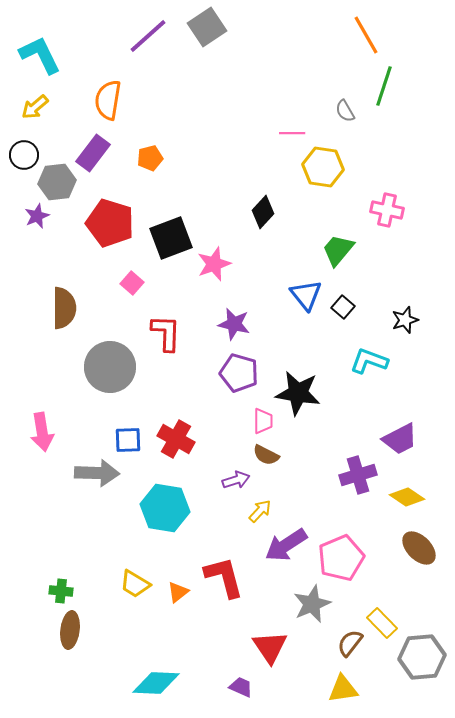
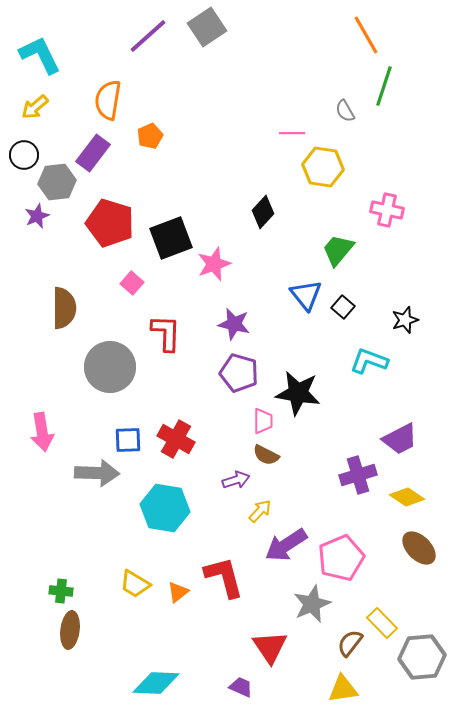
orange pentagon at (150, 158): moved 22 px up; rotated 10 degrees counterclockwise
